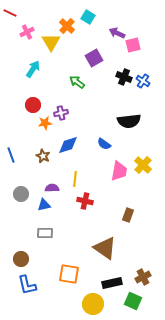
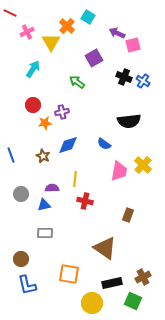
purple cross: moved 1 px right, 1 px up
yellow circle: moved 1 px left, 1 px up
